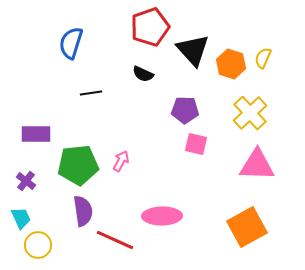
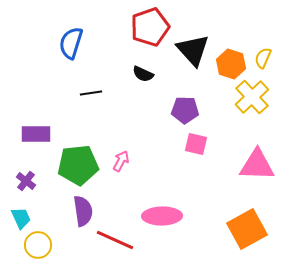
yellow cross: moved 2 px right, 16 px up
orange square: moved 2 px down
